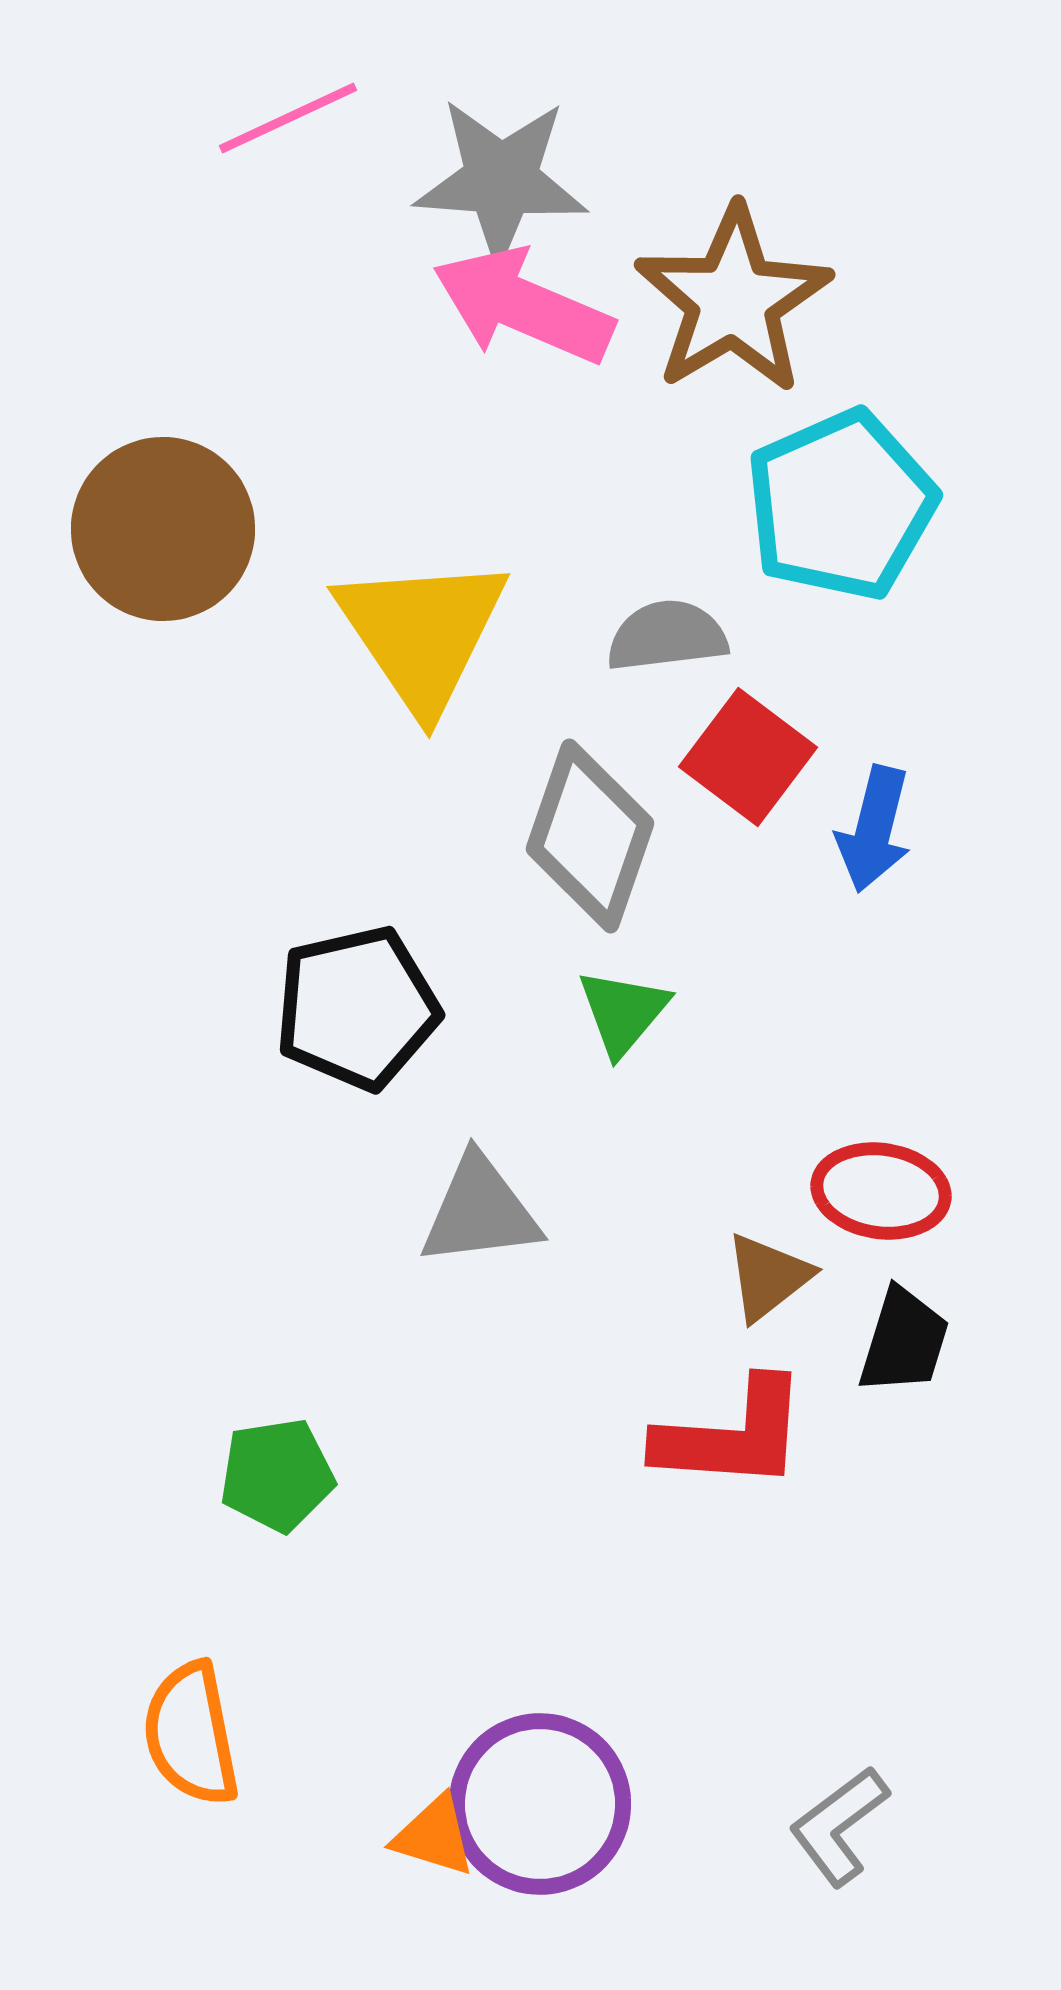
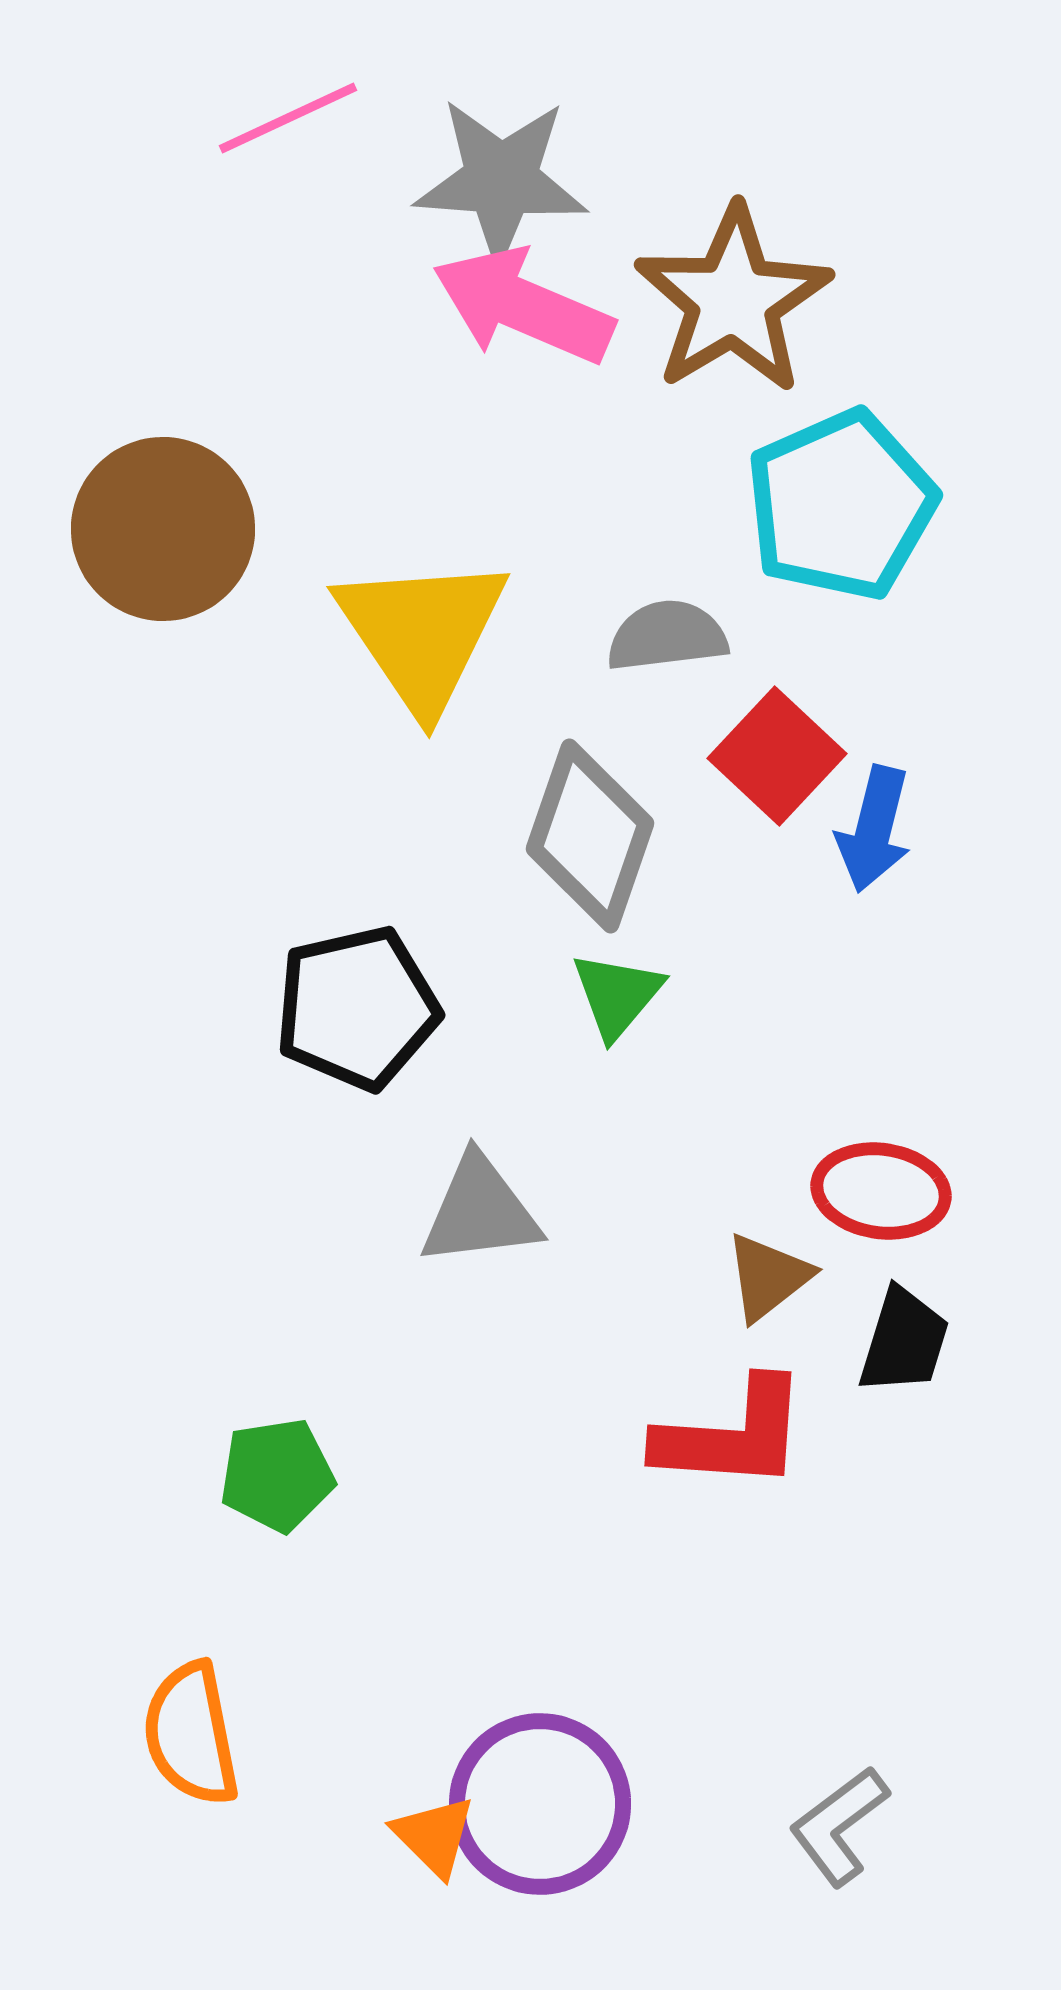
red square: moved 29 px right, 1 px up; rotated 6 degrees clockwise
green triangle: moved 6 px left, 17 px up
orange triangle: rotated 28 degrees clockwise
